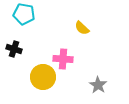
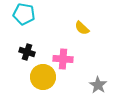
black cross: moved 13 px right, 3 px down
